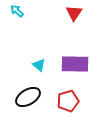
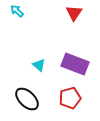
purple rectangle: rotated 20 degrees clockwise
black ellipse: moved 1 px left, 2 px down; rotated 75 degrees clockwise
red pentagon: moved 2 px right, 3 px up
